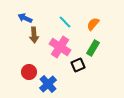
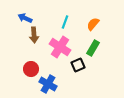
cyan line: rotated 64 degrees clockwise
red circle: moved 2 px right, 3 px up
blue cross: rotated 18 degrees counterclockwise
